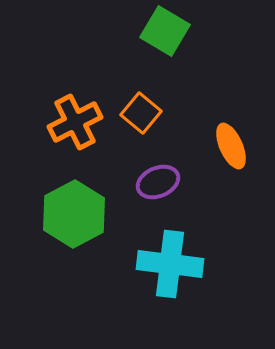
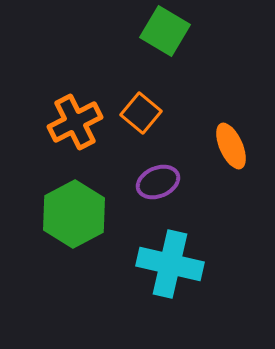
cyan cross: rotated 6 degrees clockwise
